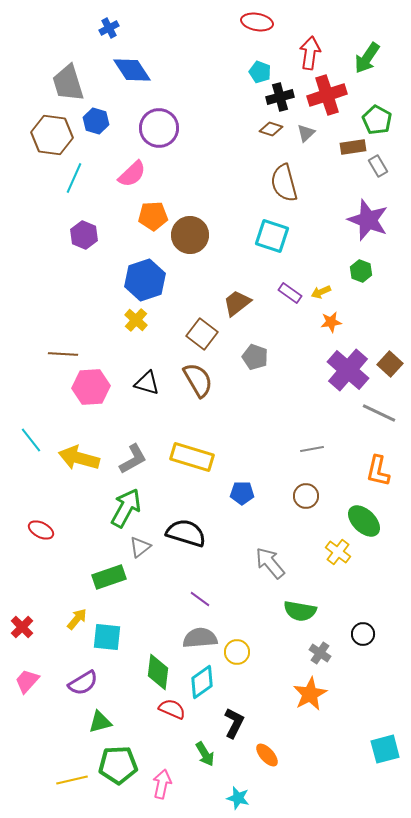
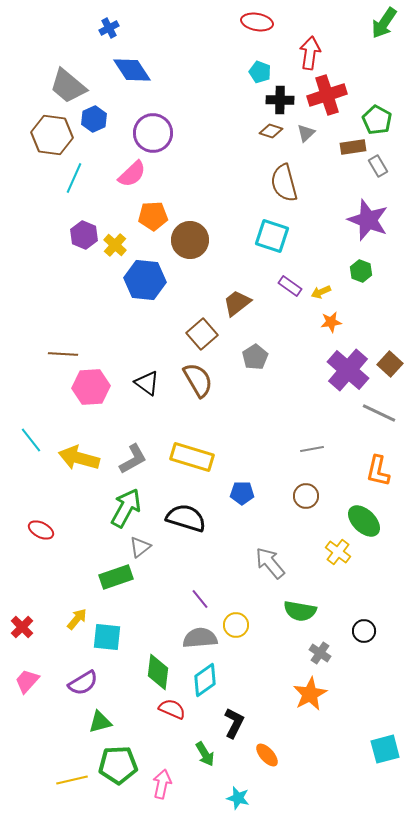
green arrow at (367, 58): moved 17 px right, 35 px up
gray trapezoid at (68, 83): moved 3 px down; rotated 33 degrees counterclockwise
black cross at (280, 97): moved 3 px down; rotated 16 degrees clockwise
blue hexagon at (96, 121): moved 2 px left, 2 px up; rotated 20 degrees clockwise
purple circle at (159, 128): moved 6 px left, 5 px down
brown diamond at (271, 129): moved 2 px down
brown circle at (190, 235): moved 5 px down
blue hexagon at (145, 280): rotated 24 degrees clockwise
purple rectangle at (290, 293): moved 7 px up
yellow cross at (136, 320): moved 21 px left, 75 px up
brown square at (202, 334): rotated 12 degrees clockwise
gray pentagon at (255, 357): rotated 20 degrees clockwise
black triangle at (147, 383): rotated 20 degrees clockwise
black semicircle at (186, 533): moved 15 px up
green rectangle at (109, 577): moved 7 px right
purple line at (200, 599): rotated 15 degrees clockwise
black circle at (363, 634): moved 1 px right, 3 px up
yellow circle at (237, 652): moved 1 px left, 27 px up
cyan diamond at (202, 682): moved 3 px right, 2 px up
